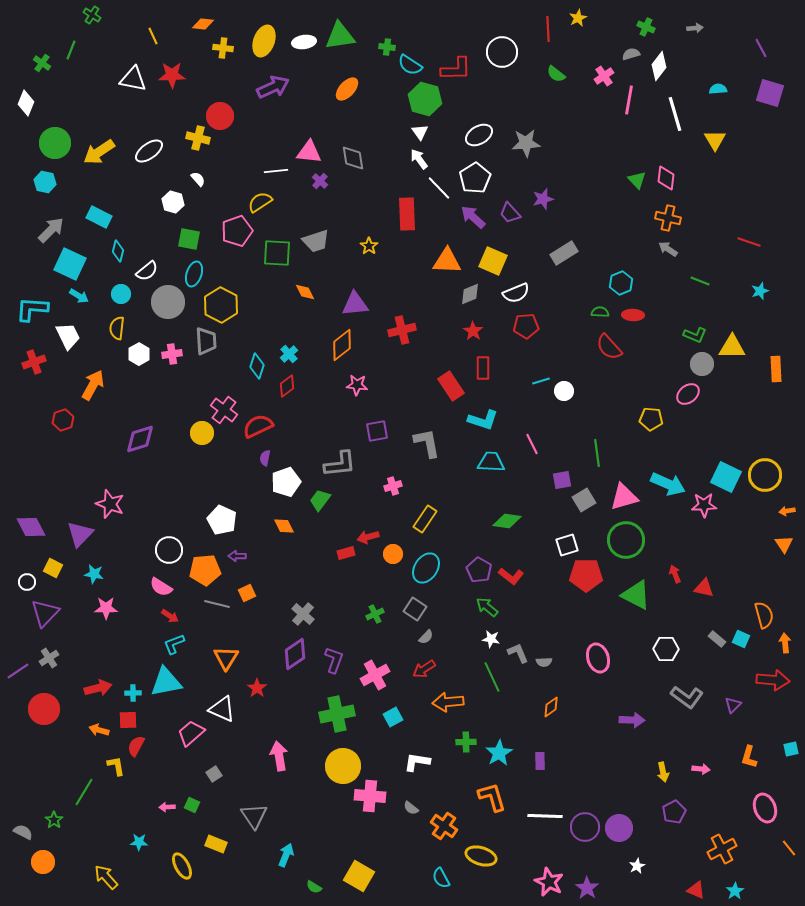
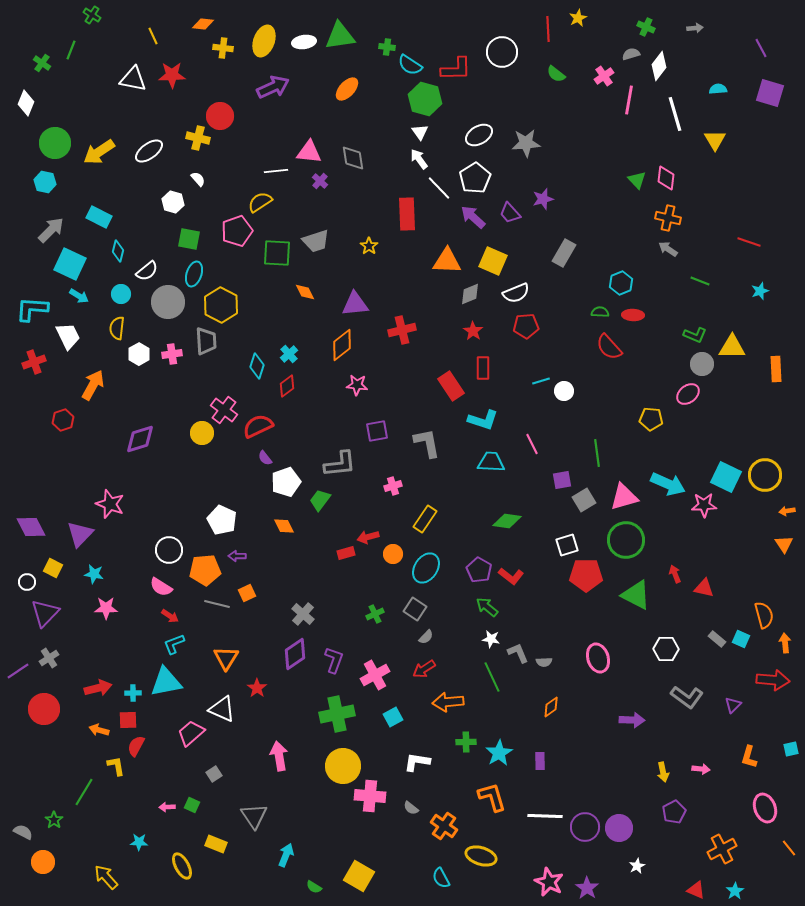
gray rectangle at (564, 253): rotated 28 degrees counterclockwise
purple semicircle at (265, 458): rotated 49 degrees counterclockwise
